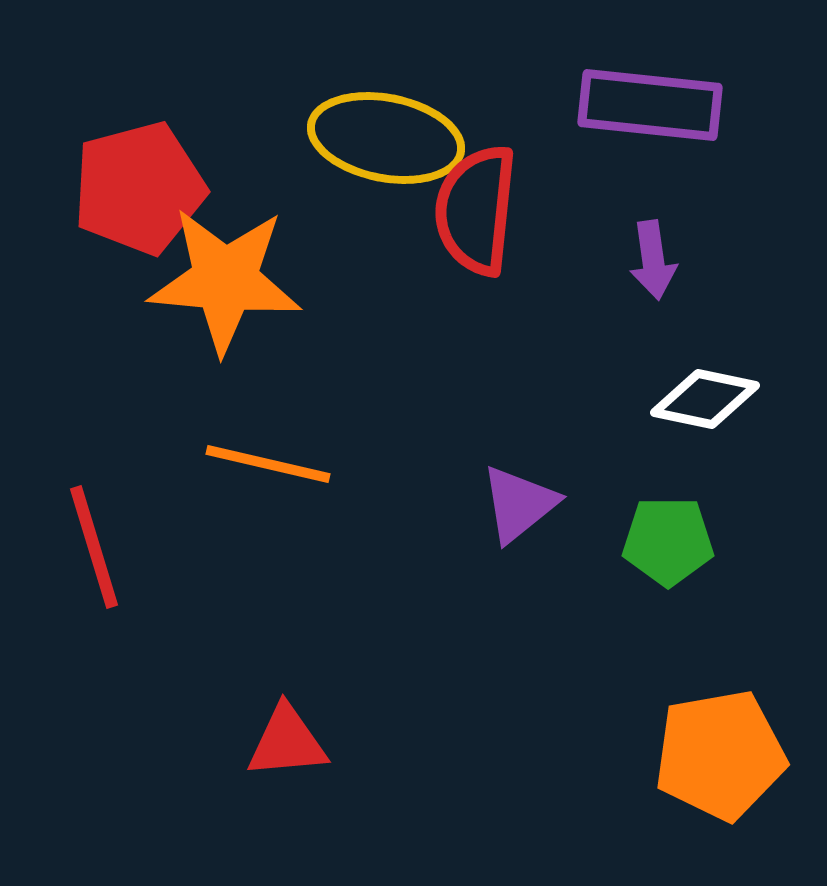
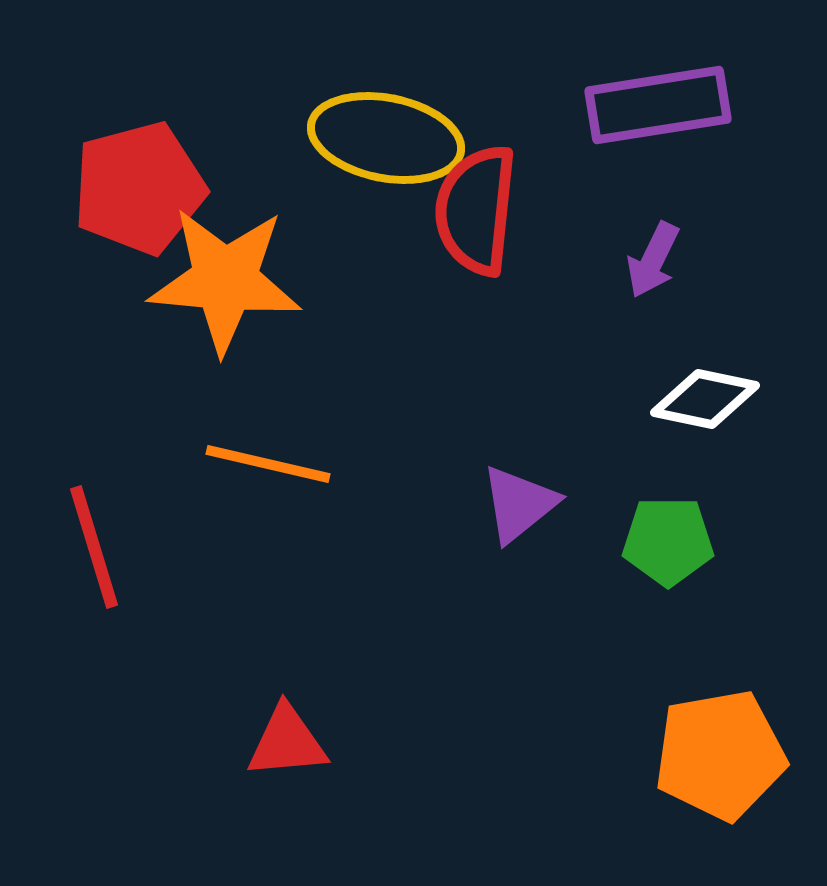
purple rectangle: moved 8 px right; rotated 15 degrees counterclockwise
purple arrow: rotated 34 degrees clockwise
